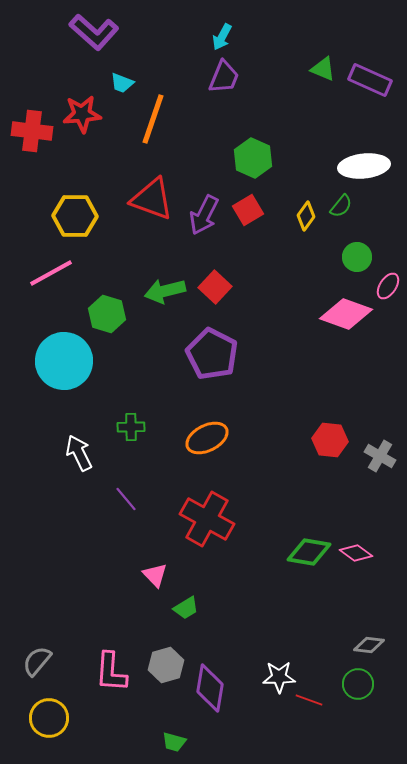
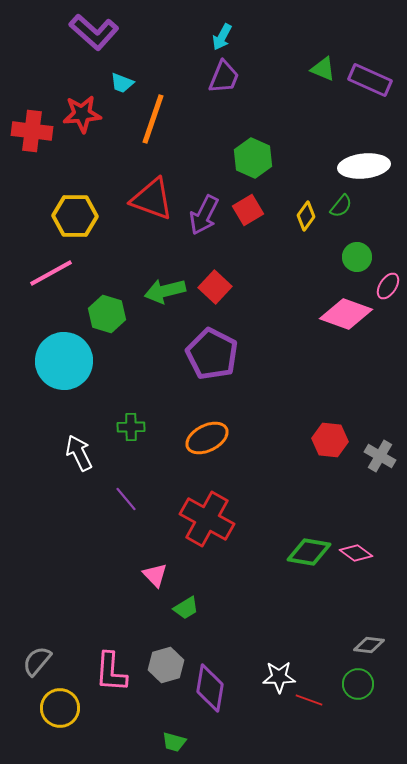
yellow circle at (49, 718): moved 11 px right, 10 px up
